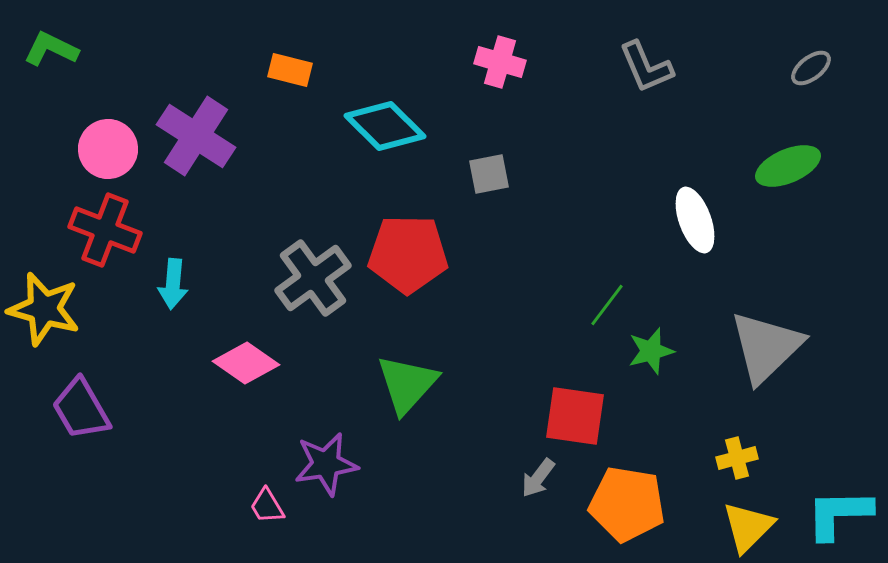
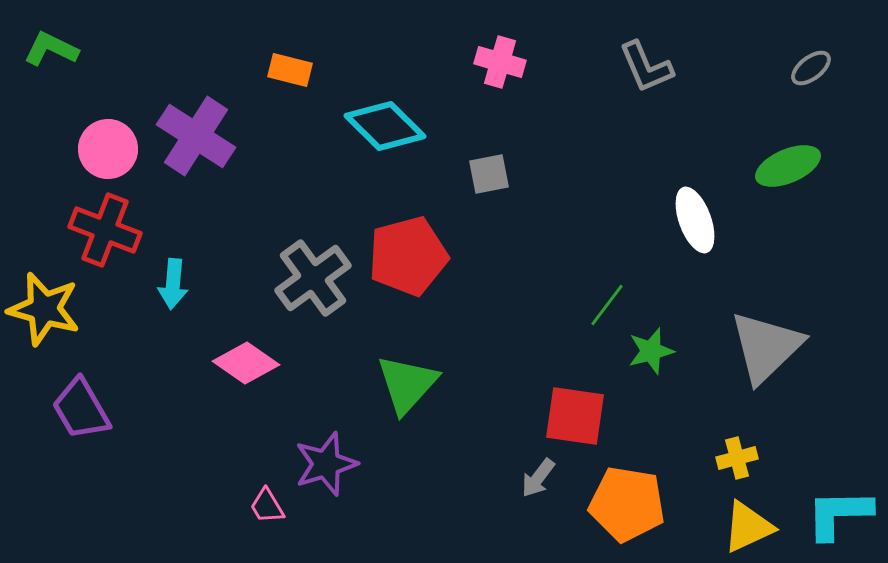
red pentagon: moved 2 px down; rotated 16 degrees counterclockwise
purple star: rotated 8 degrees counterclockwise
yellow triangle: rotated 20 degrees clockwise
